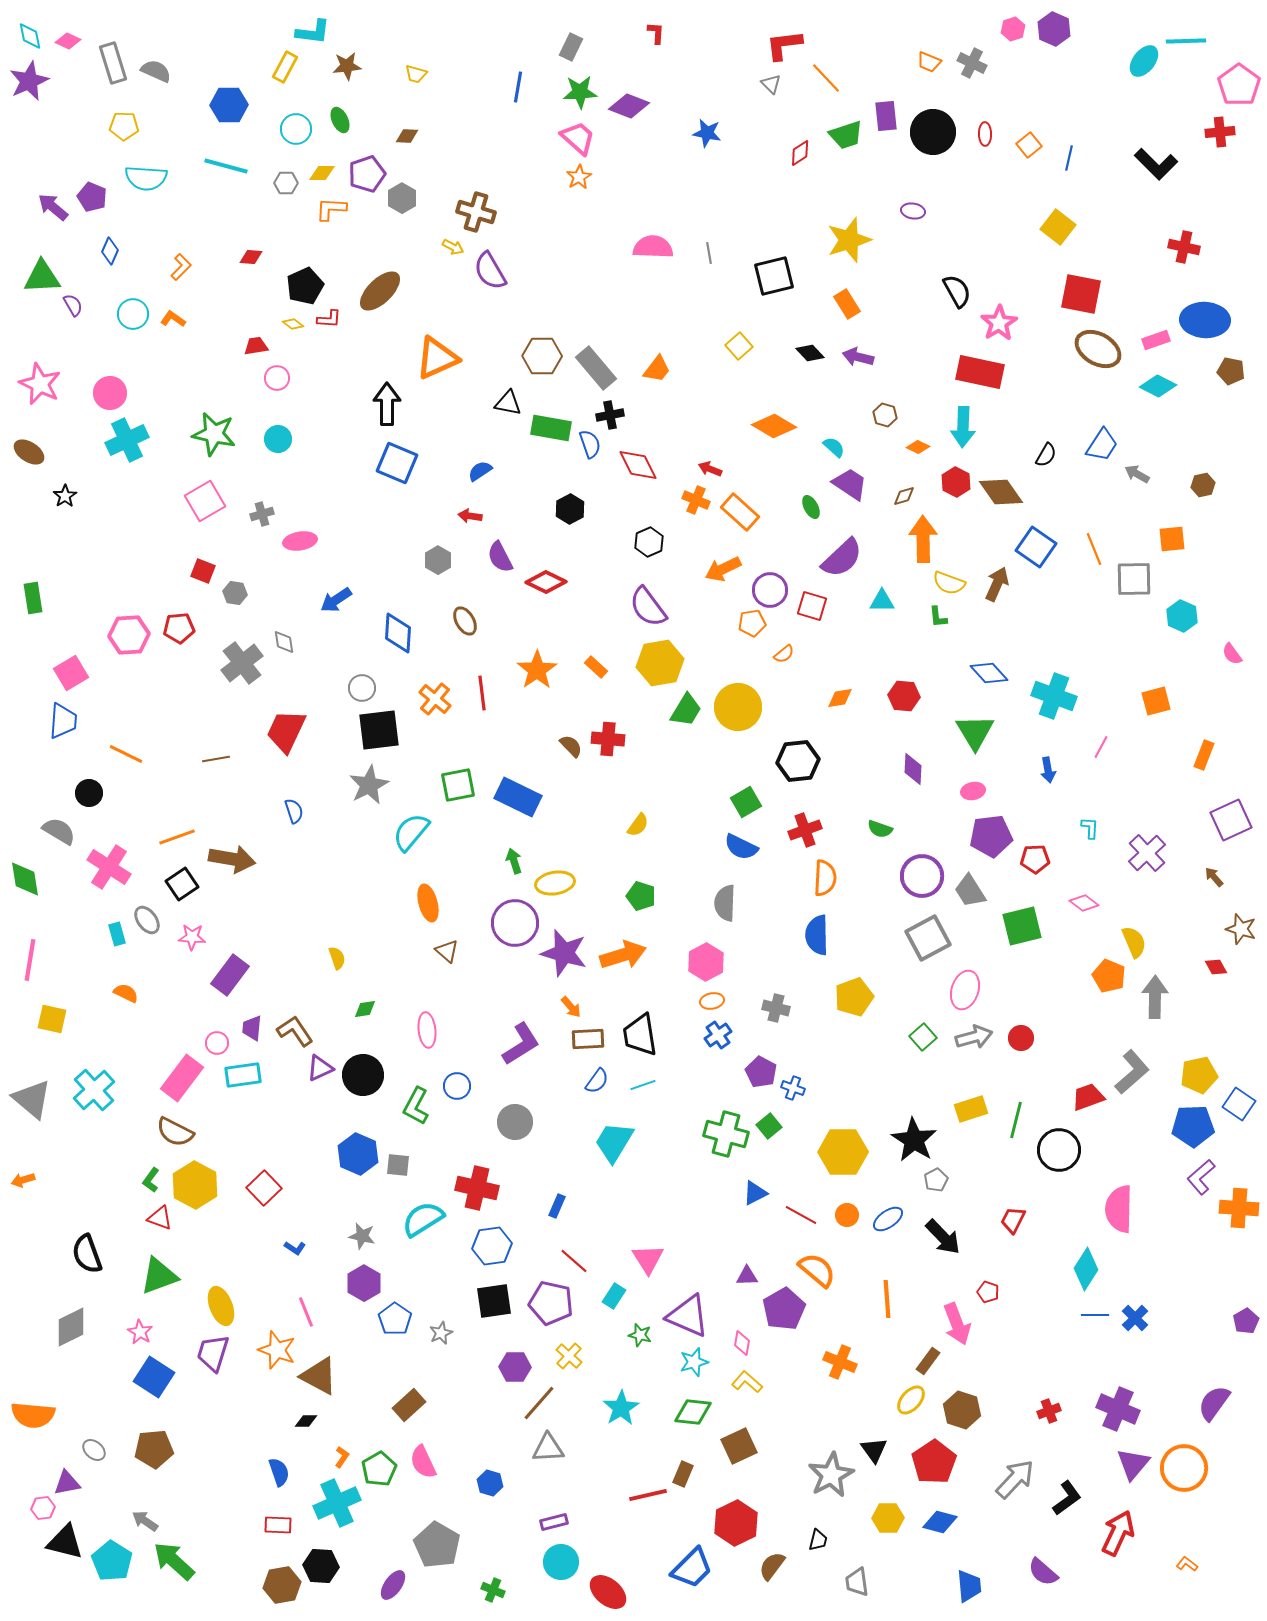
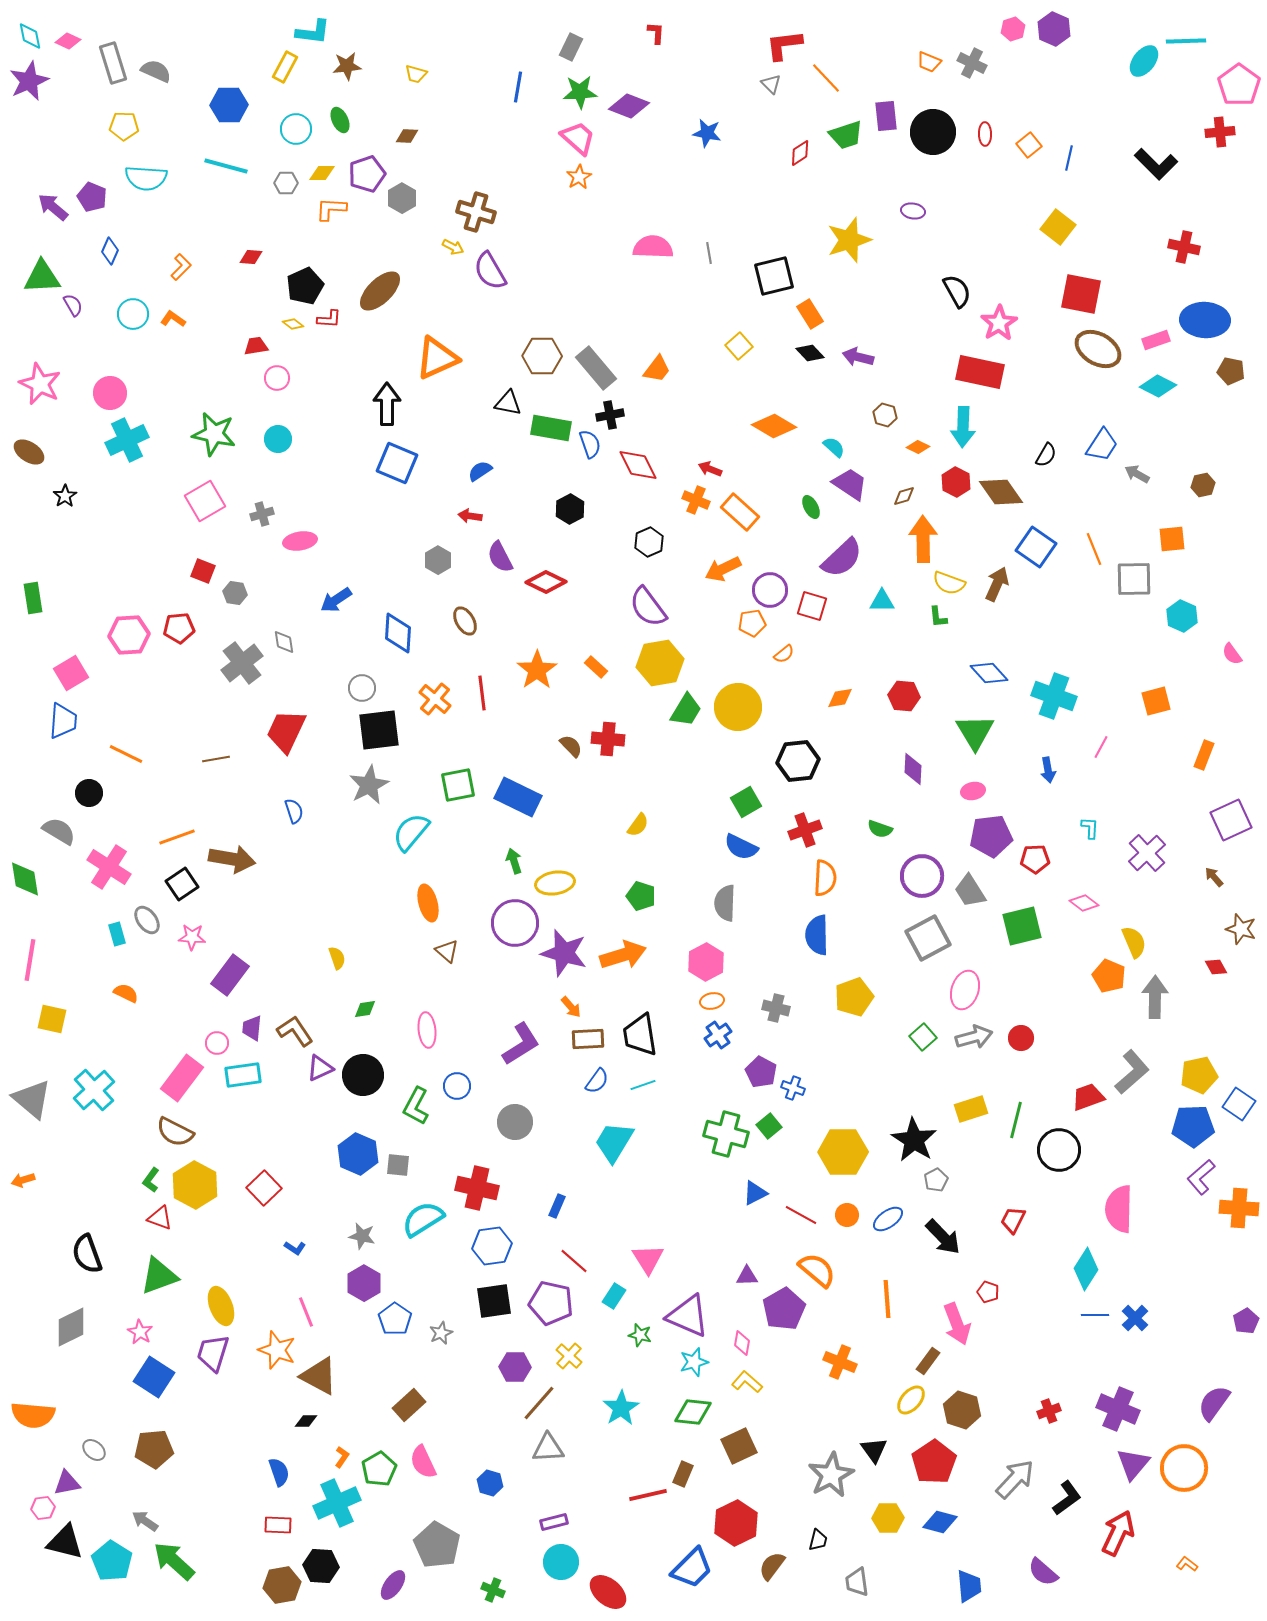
orange rectangle at (847, 304): moved 37 px left, 10 px down
